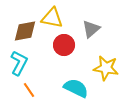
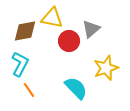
red circle: moved 5 px right, 4 px up
cyan L-shape: moved 1 px right, 1 px down
yellow star: rotated 30 degrees counterclockwise
cyan semicircle: rotated 20 degrees clockwise
